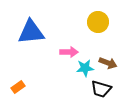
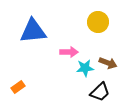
blue triangle: moved 2 px right, 1 px up
black trapezoid: moved 1 px left, 3 px down; rotated 60 degrees counterclockwise
